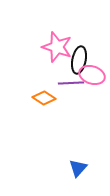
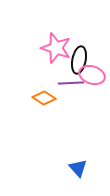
pink star: moved 1 px left, 1 px down
blue triangle: rotated 24 degrees counterclockwise
